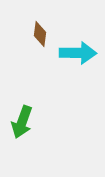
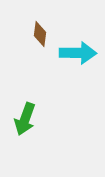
green arrow: moved 3 px right, 3 px up
